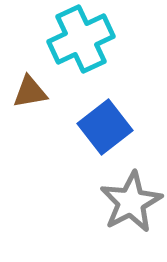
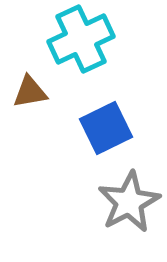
blue square: moved 1 px right, 1 px down; rotated 12 degrees clockwise
gray star: moved 2 px left
